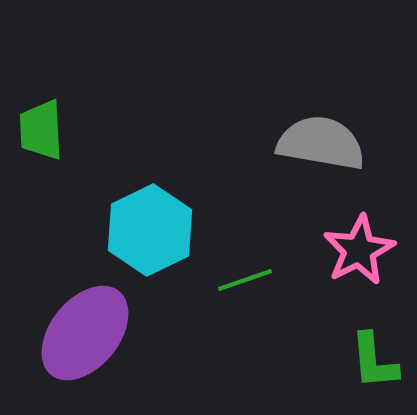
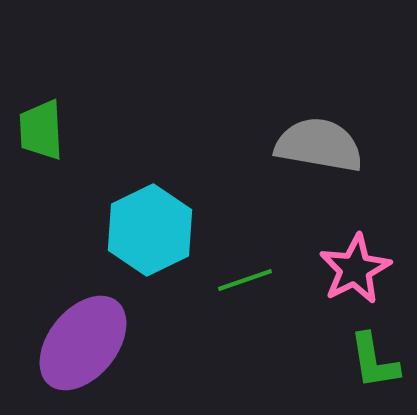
gray semicircle: moved 2 px left, 2 px down
pink star: moved 4 px left, 19 px down
purple ellipse: moved 2 px left, 10 px down
green L-shape: rotated 4 degrees counterclockwise
